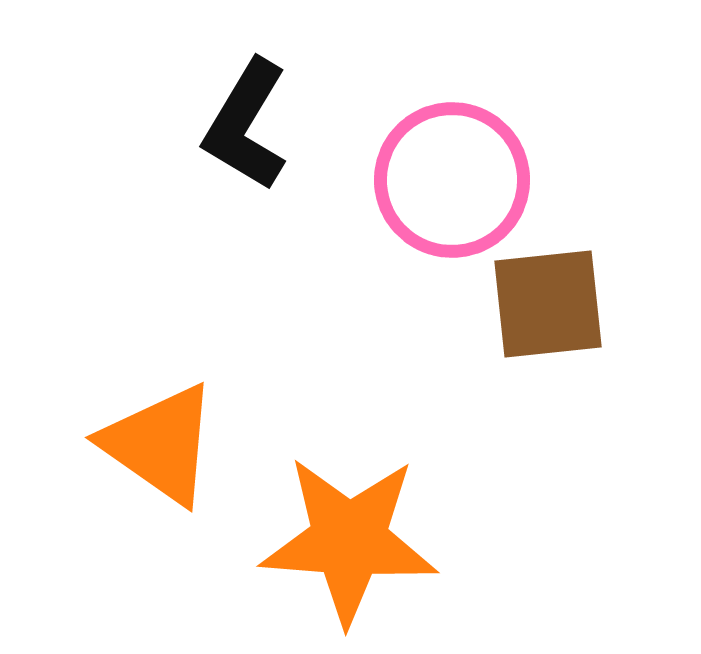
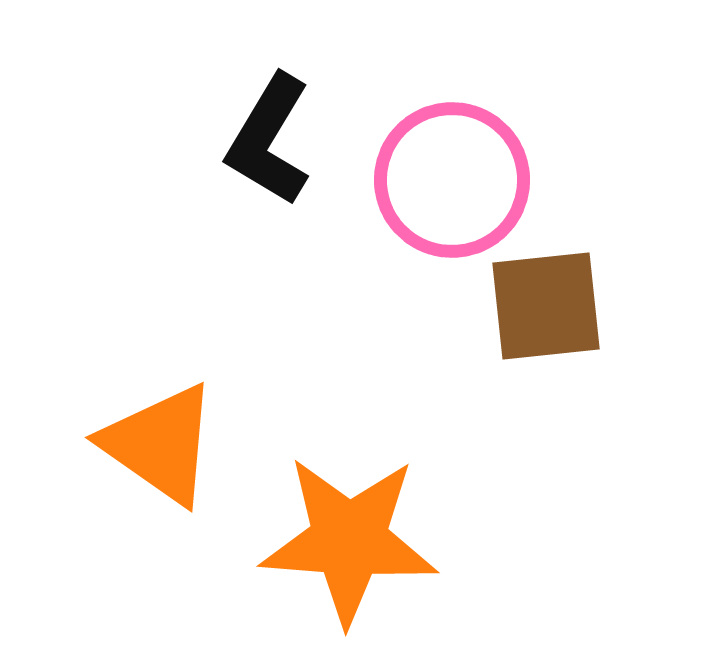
black L-shape: moved 23 px right, 15 px down
brown square: moved 2 px left, 2 px down
